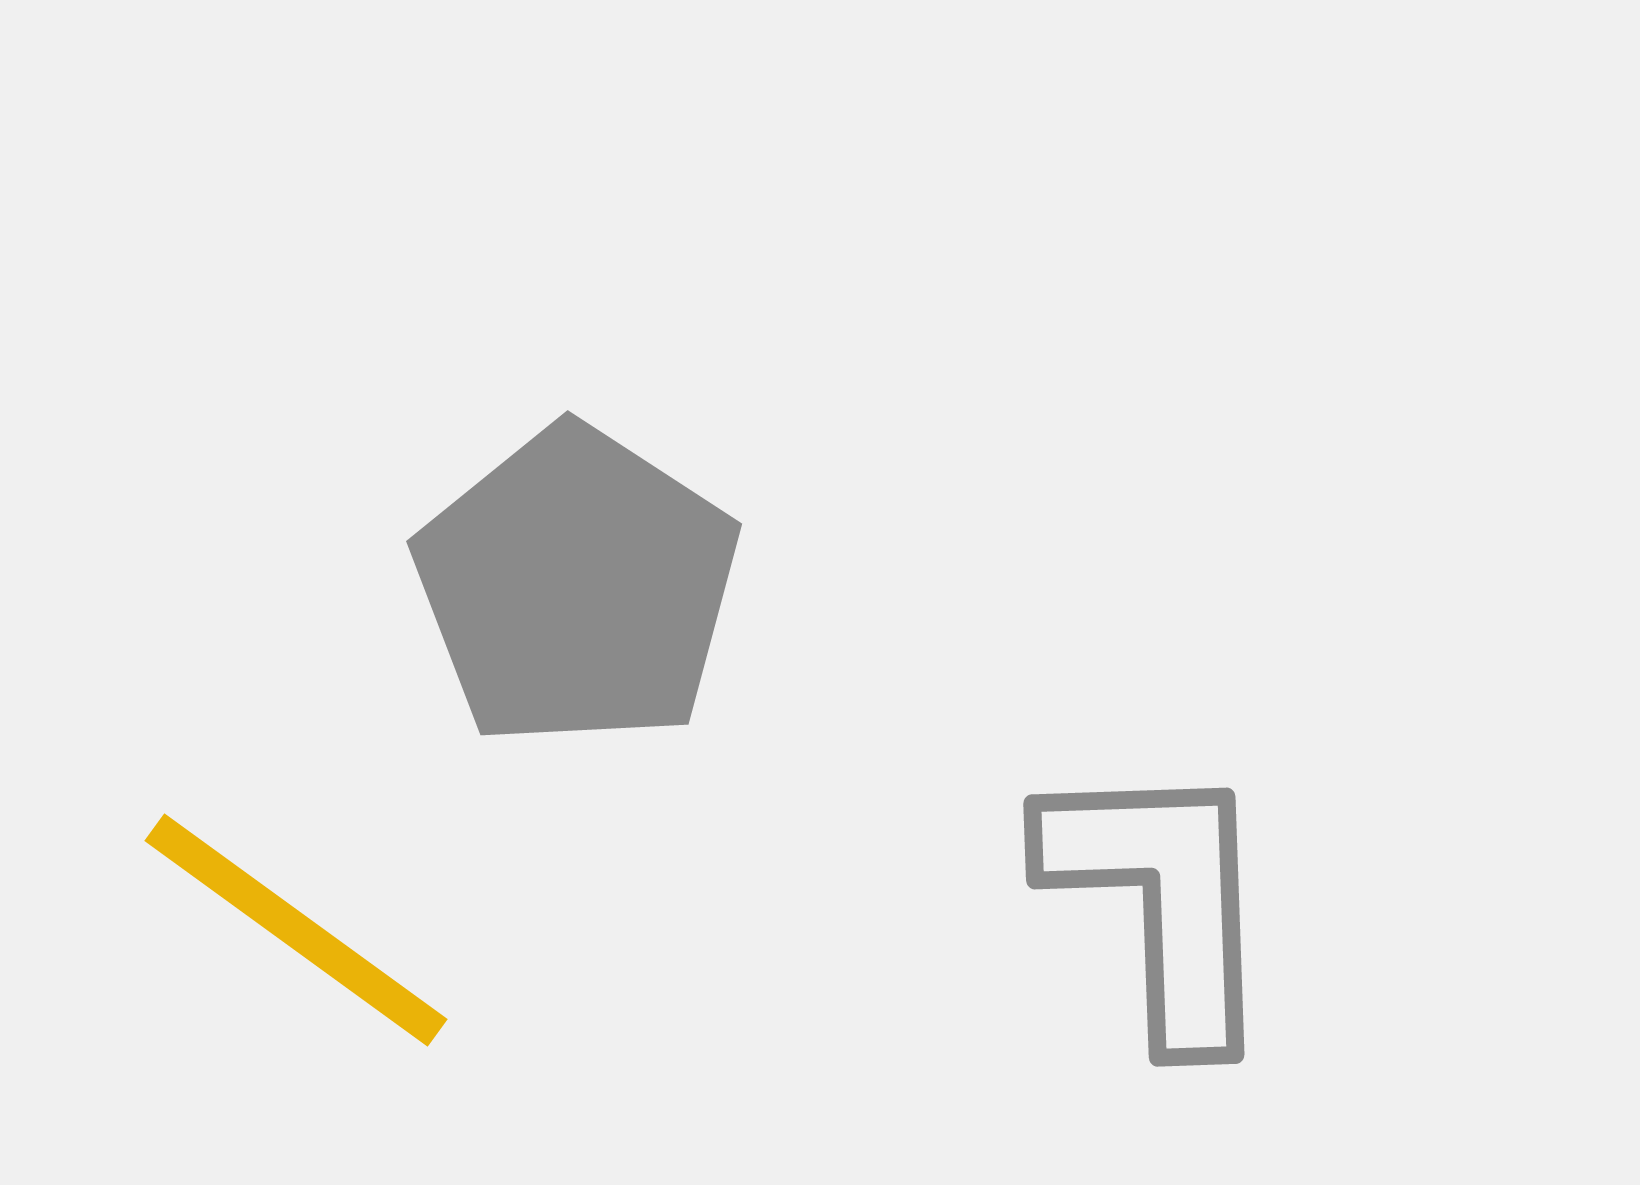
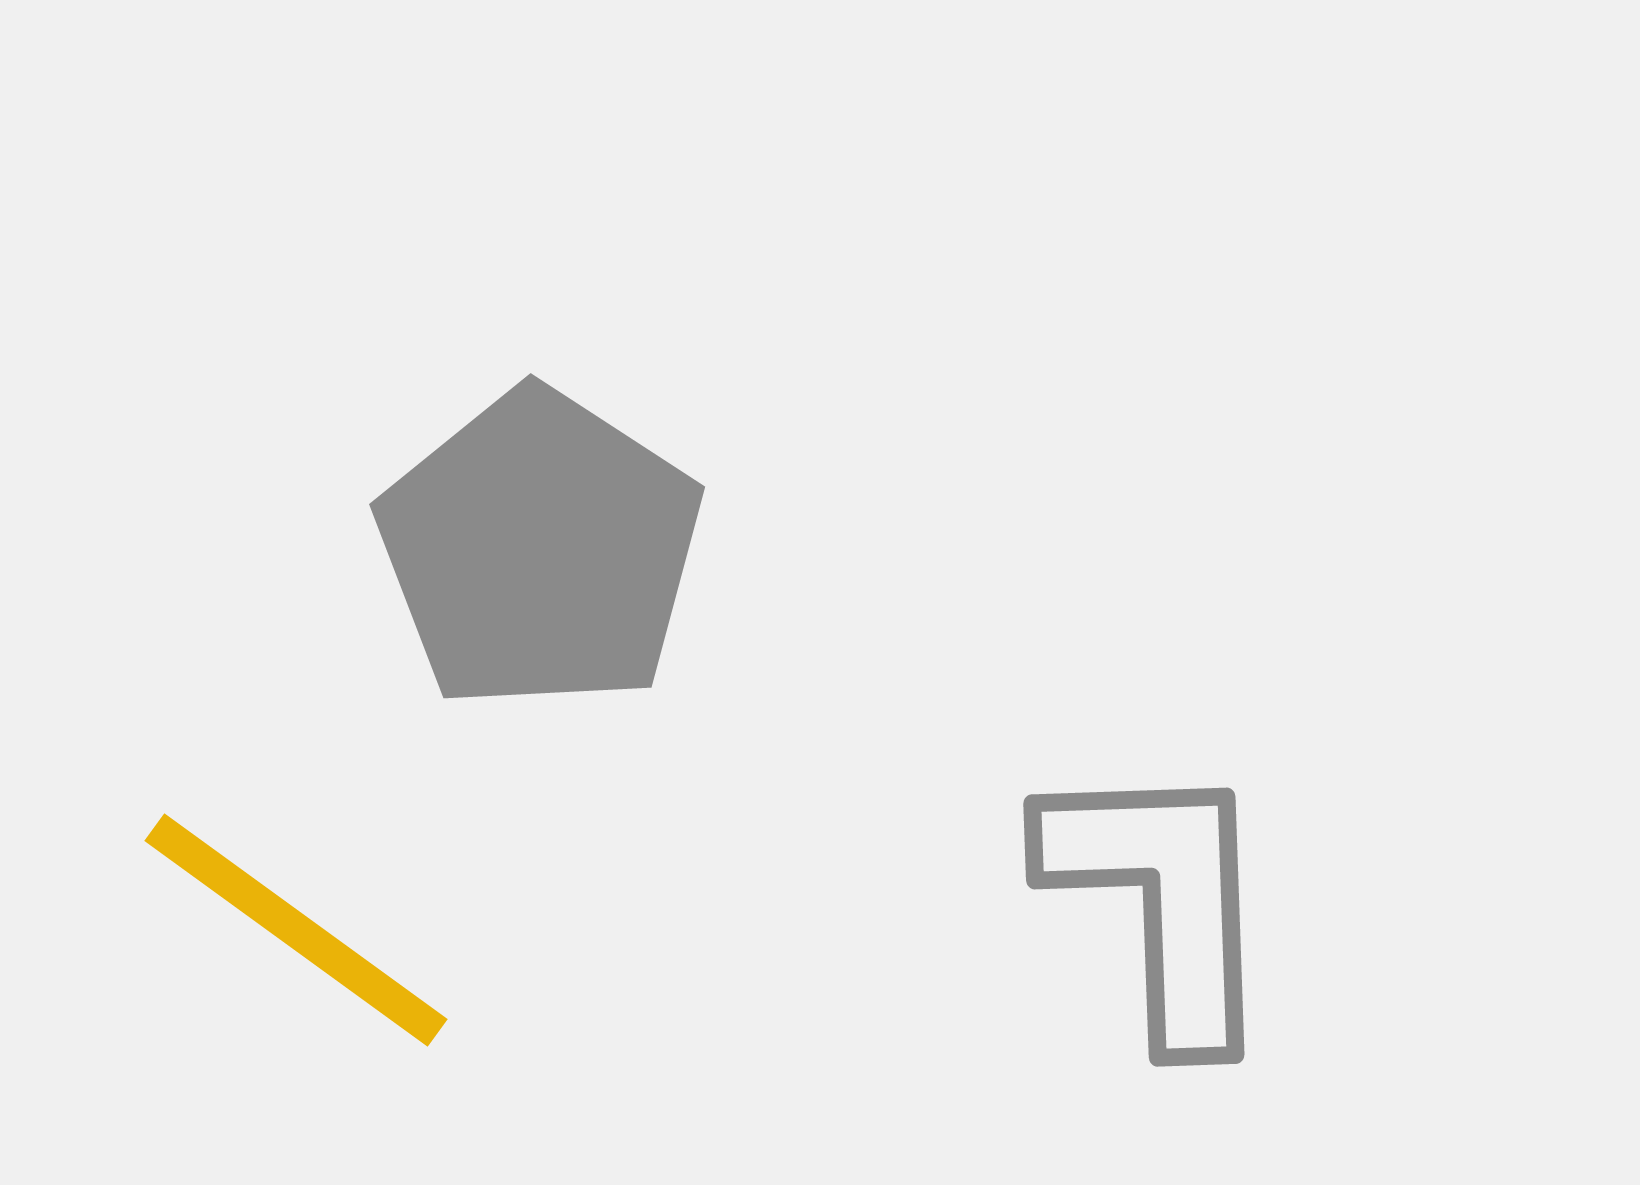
gray pentagon: moved 37 px left, 37 px up
